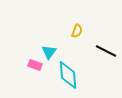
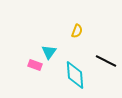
black line: moved 10 px down
cyan diamond: moved 7 px right
